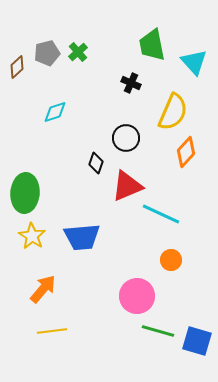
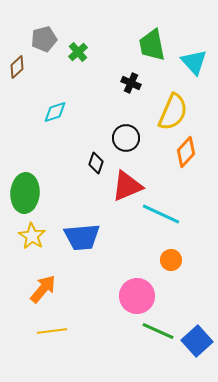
gray pentagon: moved 3 px left, 14 px up
green line: rotated 8 degrees clockwise
blue square: rotated 32 degrees clockwise
